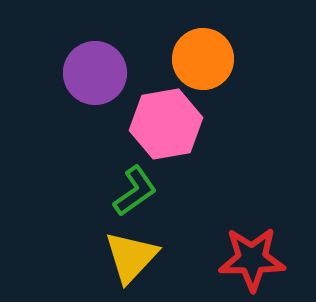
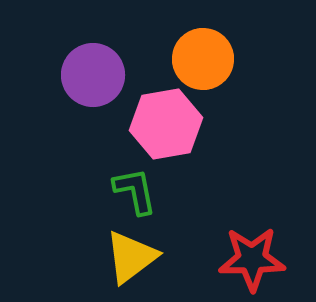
purple circle: moved 2 px left, 2 px down
green L-shape: rotated 66 degrees counterclockwise
yellow triangle: rotated 10 degrees clockwise
